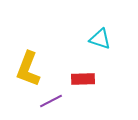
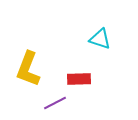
red rectangle: moved 4 px left
purple line: moved 4 px right, 2 px down
